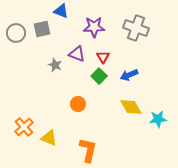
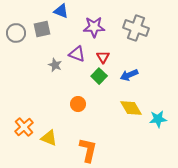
yellow diamond: moved 1 px down
